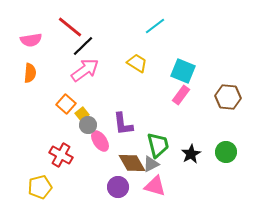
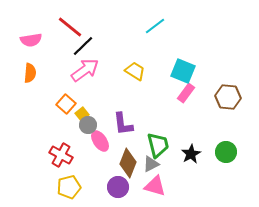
yellow trapezoid: moved 2 px left, 8 px down
pink rectangle: moved 5 px right, 2 px up
brown diamond: moved 4 px left; rotated 52 degrees clockwise
yellow pentagon: moved 29 px right
